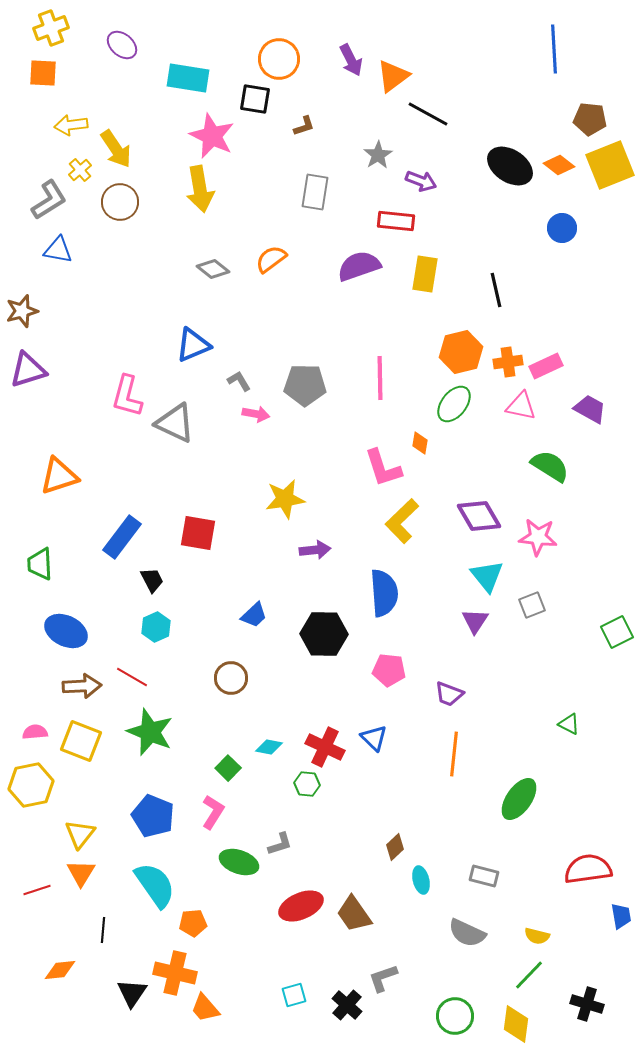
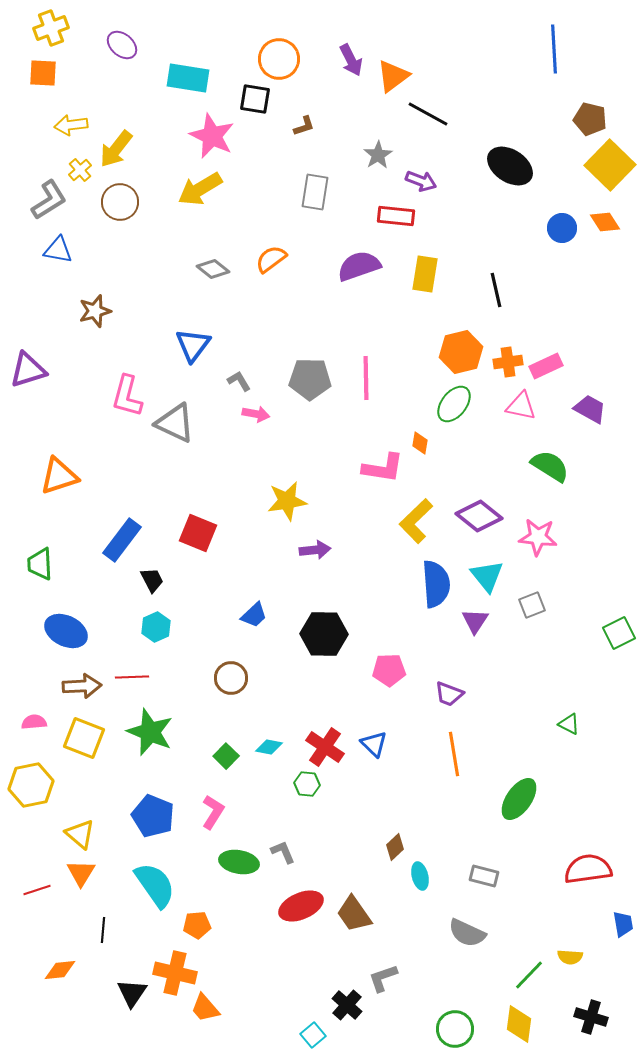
brown pentagon at (590, 119): rotated 8 degrees clockwise
yellow arrow at (116, 149): rotated 72 degrees clockwise
orange diamond at (559, 165): moved 46 px right, 57 px down; rotated 20 degrees clockwise
yellow square at (610, 165): rotated 24 degrees counterclockwise
yellow arrow at (200, 189): rotated 69 degrees clockwise
red rectangle at (396, 221): moved 5 px up
brown star at (22, 311): moved 73 px right
blue triangle at (193, 345): rotated 30 degrees counterclockwise
pink line at (380, 378): moved 14 px left
gray pentagon at (305, 385): moved 5 px right, 6 px up
pink L-shape at (383, 468): rotated 63 degrees counterclockwise
yellow star at (285, 499): moved 2 px right, 2 px down
purple diamond at (479, 516): rotated 21 degrees counterclockwise
yellow L-shape at (402, 521): moved 14 px right
red square at (198, 533): rotated 12 degrees clockwise
blue rectangle at (122, 537): moved 3 px down
blue semicircle at (384, 593): moved 52 px right, 9 px up
green square at (617, 632): moved 2 px right, 1 px down
pink pentagon at (389, 670): rotated 8 degrees counterclockwise
red line at (132, 677): rotated 32 degrees counterclockwise
pink semicircle at (35, 732): moved 1 px left, 10 px up
blue triangle at (374, 738): moved 6 px down
yellow square at (81, 741): moved 3 px right, 3 px up
red cross at (325, 747): rotated 9 degrees clockwise
orange line at (454, 754): rotated 15 degrees counterclockwise
green square at (228, 768): moved 2 px left, 12 px up
yellow triangle at (80, 834): rotated 28 degrees counterclockwise
gray L-shape at (280, 844): moved 3 px right, 8 px down; rotated 96 degrees counterclockwise
green ellipse at (239, 862): rotated 9 degrees counterclockwise
cyan ellipse at (421, 880): moved 1 px left, 4 px up
blue trapezoid at (621, 916): moved 2 px right, 8 px down
orange pentagon at (193, 923): moved 4 px right, 2 px down
yellow semicircle at (537, 936): moved 33 px right, 21 px down; rotated 10 degrees counterclockwise
cyan square at (294, 995): moved 19 px right, 40 px down; rotated 25 degrees counterclockwise
black cross at (587, 1004): moved 4 px right, 13 px down
green circle at (455, 1016): moved 13 px down
yellow diamond at (516, 1024): moved 3 px right
